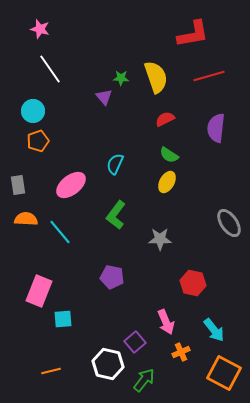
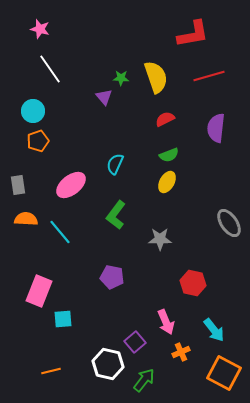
green semicircle: rotated 54 degrees counterclockwise
